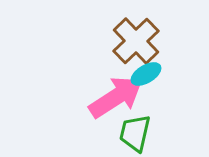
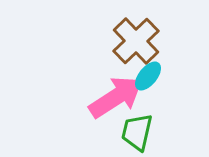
cyan ellipse: moved 2 px right, 2 px down; rotated 20 degrees counterclockwise
green trapezoid: moved 2 px right, 1 px up
